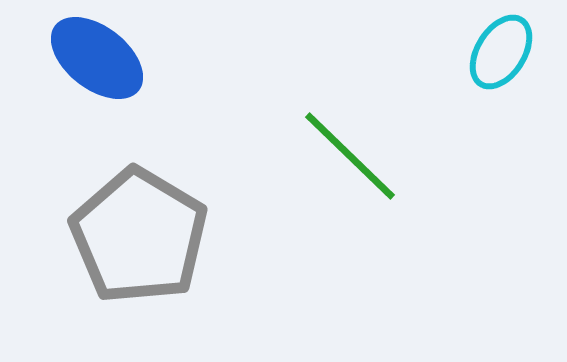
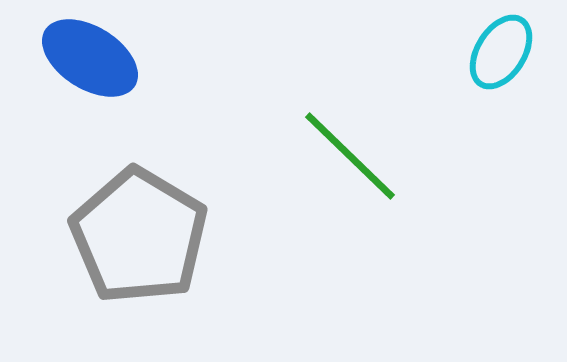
blue ellipse: moved 7 px left; rotated 6 degrees counterclockwise
